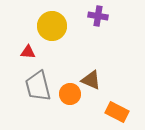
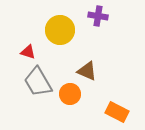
yellow circle: moved 8 px right, 4 px down
red triangle: rotated 14 degrees clockwise
brown triangle: moved 4 px left, 9 px up
gray trapezoid: moved 4 px up; rotated 16 degrees counterclockwise
